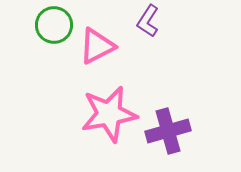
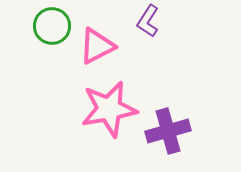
green circle: moved 2 px left, 1 px down
pink star: moved 5 px up
